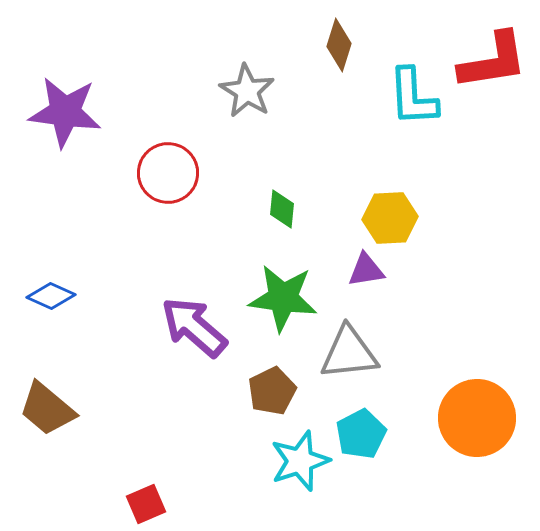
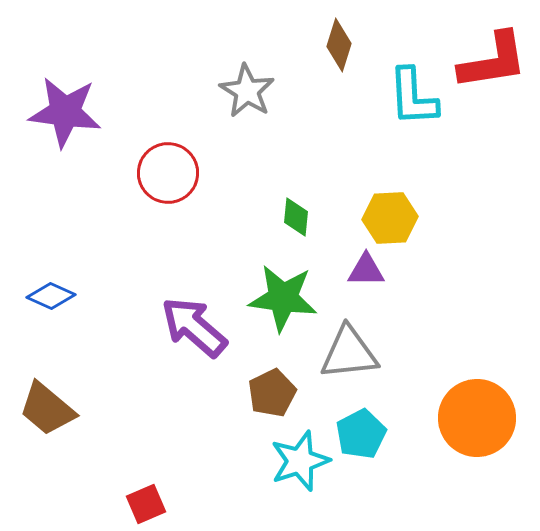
green diamond: moved 14 px right, 8 px down
purple triangle: rotated 9 degrees clockwise
brown pentagon: moved 2 px down
